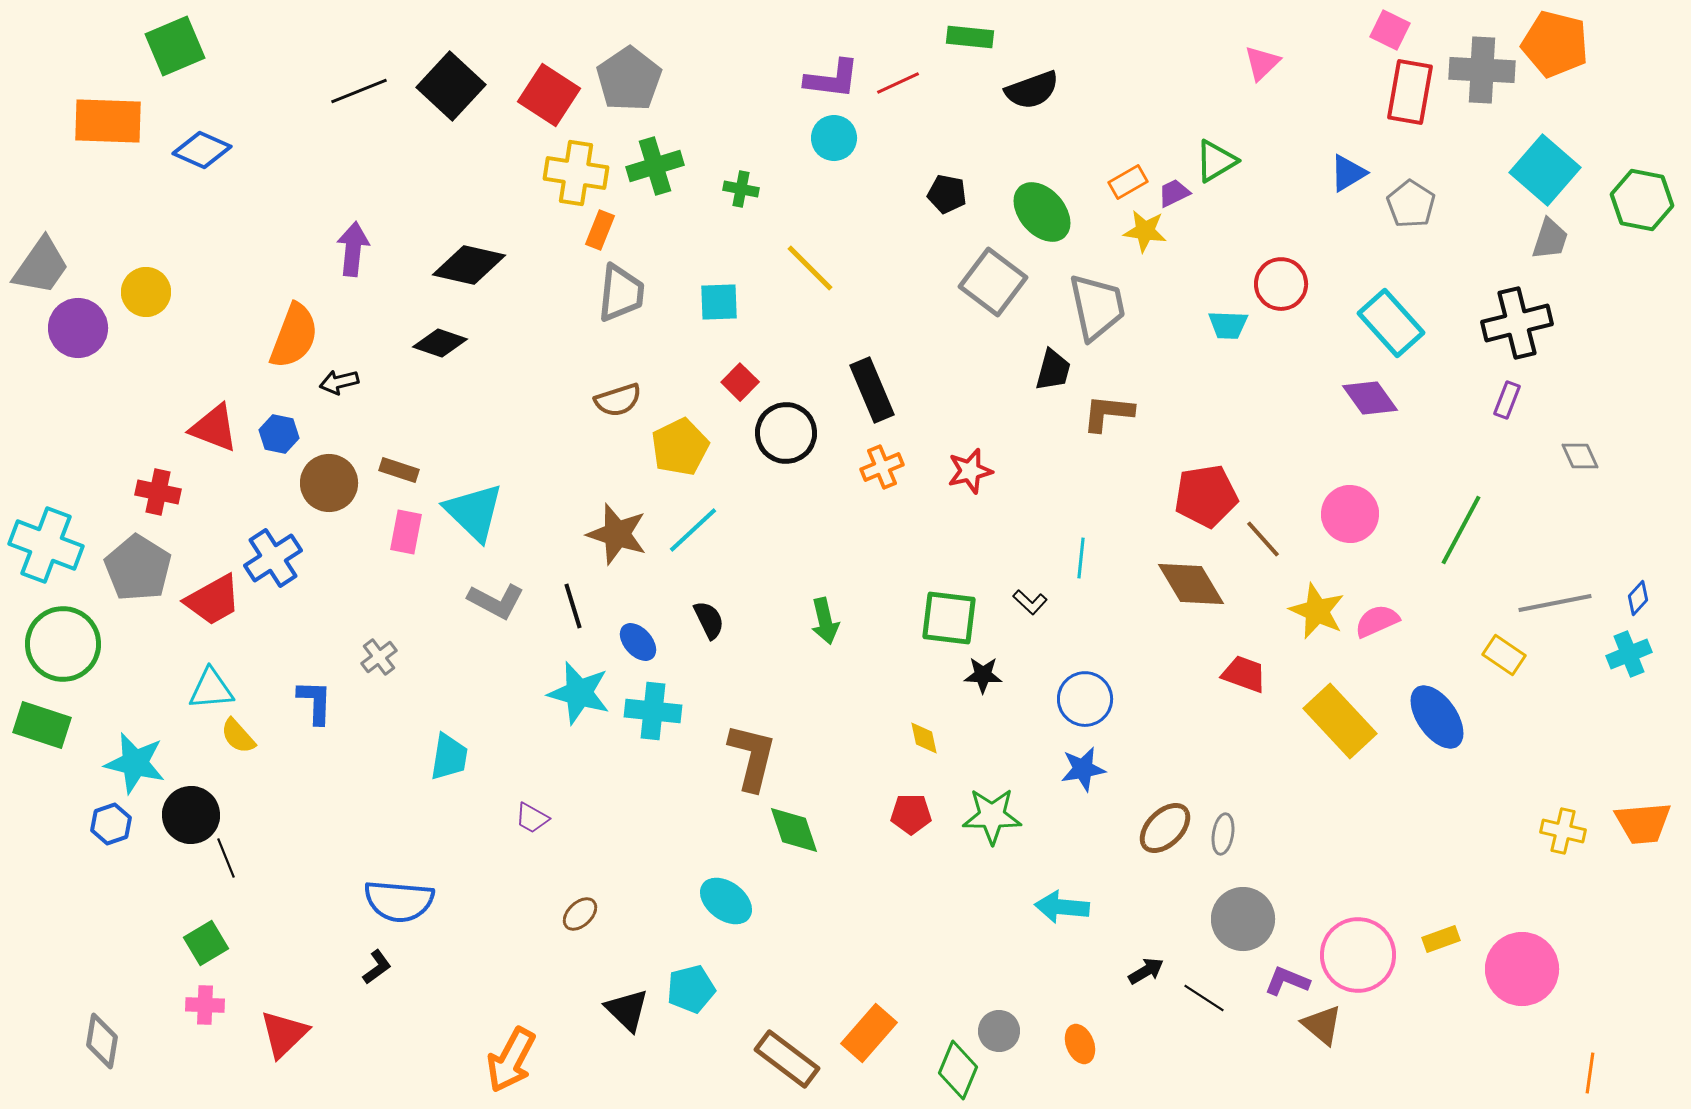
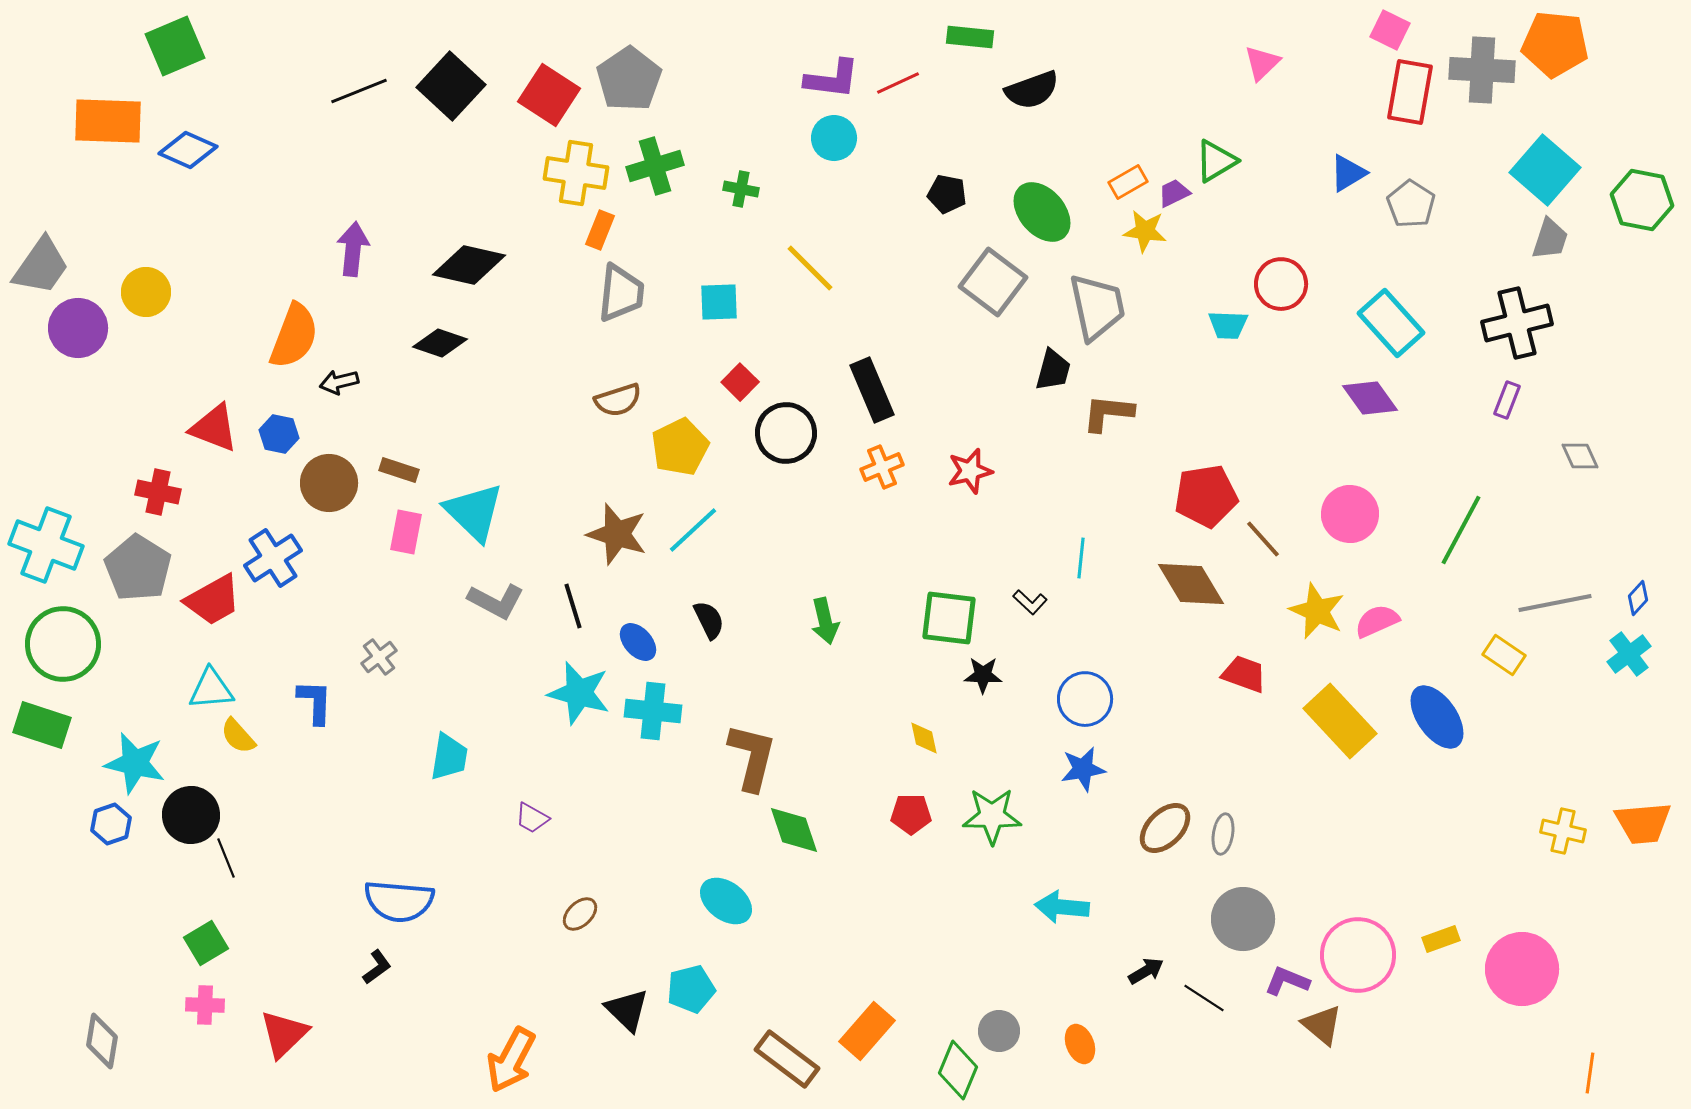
orange pentagon at (1555, 44): rotated 8 degrees counterclockwise
blue diamond at (202, 150): moved 14 px left
cyan cross at (1629, 654): rotated 15 degrees counterclockwise
orange rectangle at (869, 1033): moved 2 px left, 2 px up
